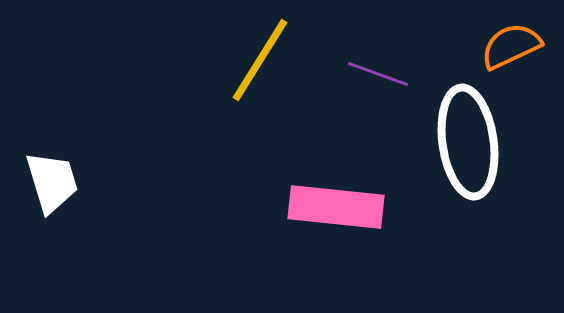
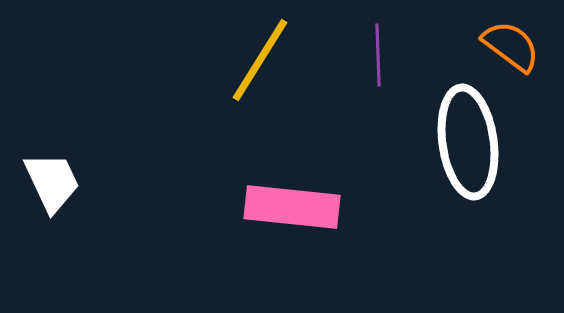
orange semicircle: rotated 62 degrees clockwise
purple line: moved 19 px up; rotated 68 degrees clockwise
white trapezoid: rotated 8 degrees counterclockwise
pink rectangle: moved 44 px left
